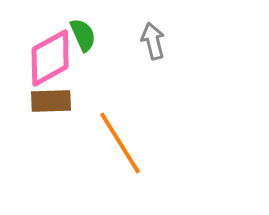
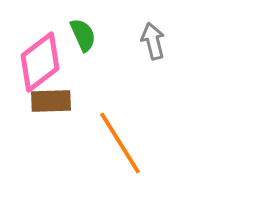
pink diamond: moved 10 px left, 4 px down; rotated 8 degrees counterclockwise
